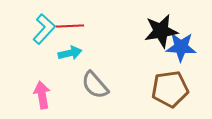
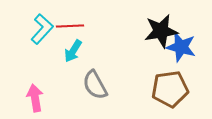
cyan L-shape: moved 2 px left
blue star: rotated 12 degrees clockwise
cyan arrow: moved 3 px right, 2 px up; rotated 135 degrees clockwise
gray semicircle: rotated 12 degrees clockwise
pink arrow: moved 7 px left, 3 px down
